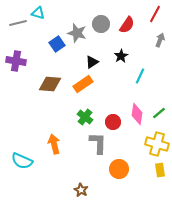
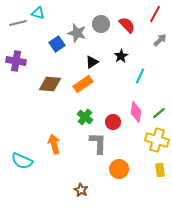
red semicircle: rotated 78 degrees counterclockwise
gray arrow: rotated 24 degrees clockwise
pink diamond: moved 1 px left, 2 px up
yellow cross: moved 4 px up
